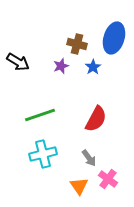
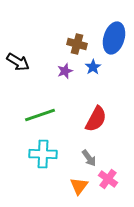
purple star: moved 4 px right, 5 px down
cyan cross: rotated 16 degrees clockwise
orange triangle: rotated 12 degrees clockwise
